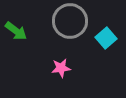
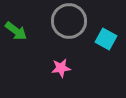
gray circle: moved 1 px left
cyan square: moved 1 px down; rotated 20 degrees counterclockwise
